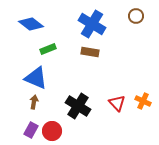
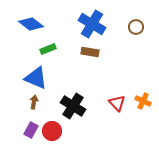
brown circle: moved 11 px down
black cross: moved 5 px left
